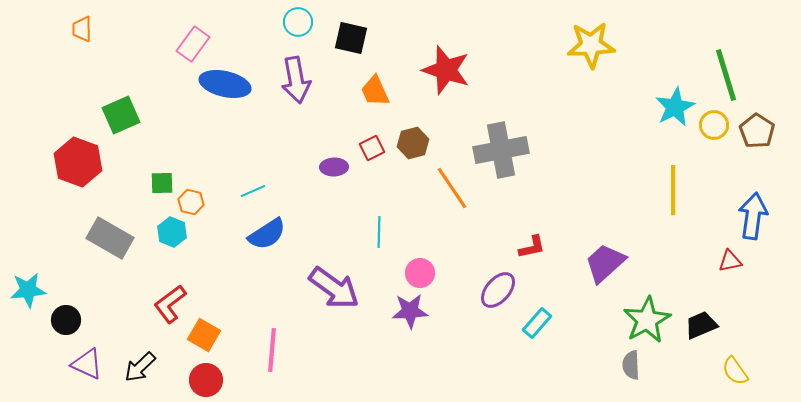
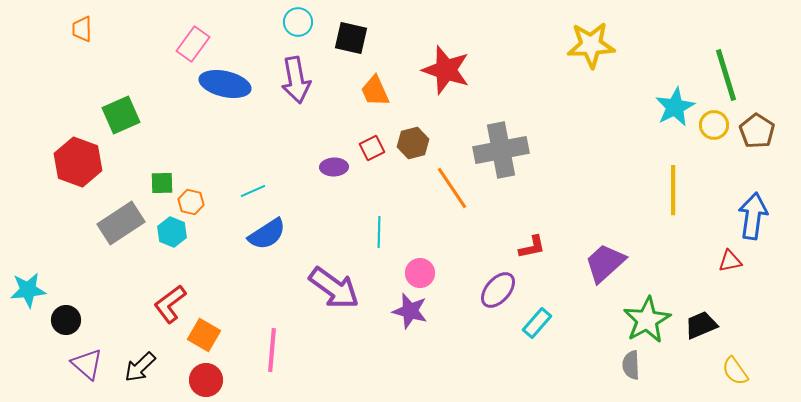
gray rectangle at (110, 238): moved 11 px right, 15 px up; rotated 63 degrees counterclockwise
purple star at (410, 311): rotated 18 degrees clockwise
purple triangle at (87, 364): rotated 16 degrees clockwise
